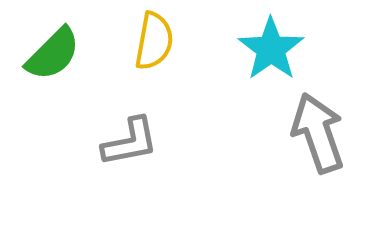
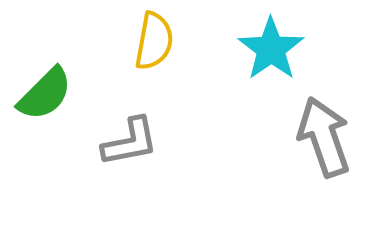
green semicircle: moved 8 px left, 40 px down
gray arrow: moved 6 px right, 4 px down
